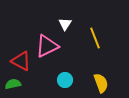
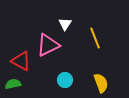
pink triangle: moved 1 px right, 1 px up
